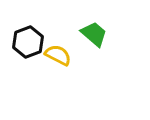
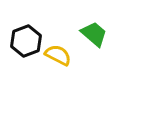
black hexagon: moved 2 px left, 1 px up
